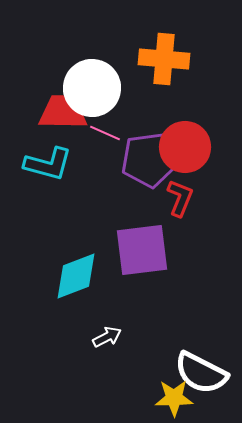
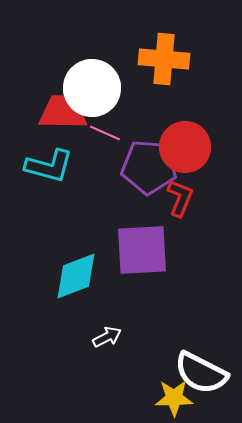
purple pentagon: moved 7 px down; rotated 12 degrees clockwise
cyan L-shape: moved 1 px right, 2 px down
purple square: rotated 4 degrees clockwise
